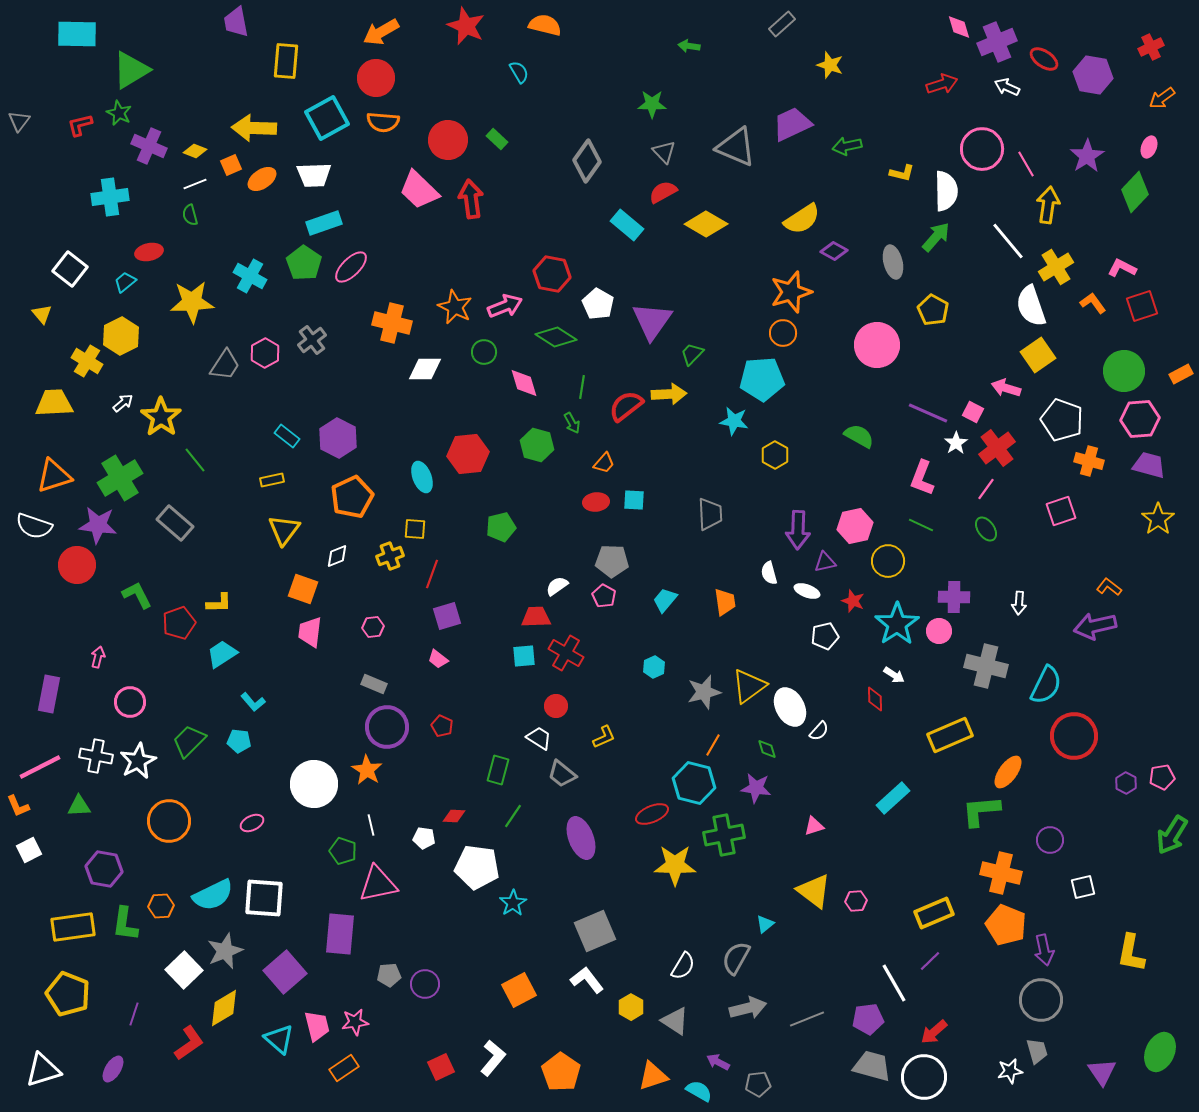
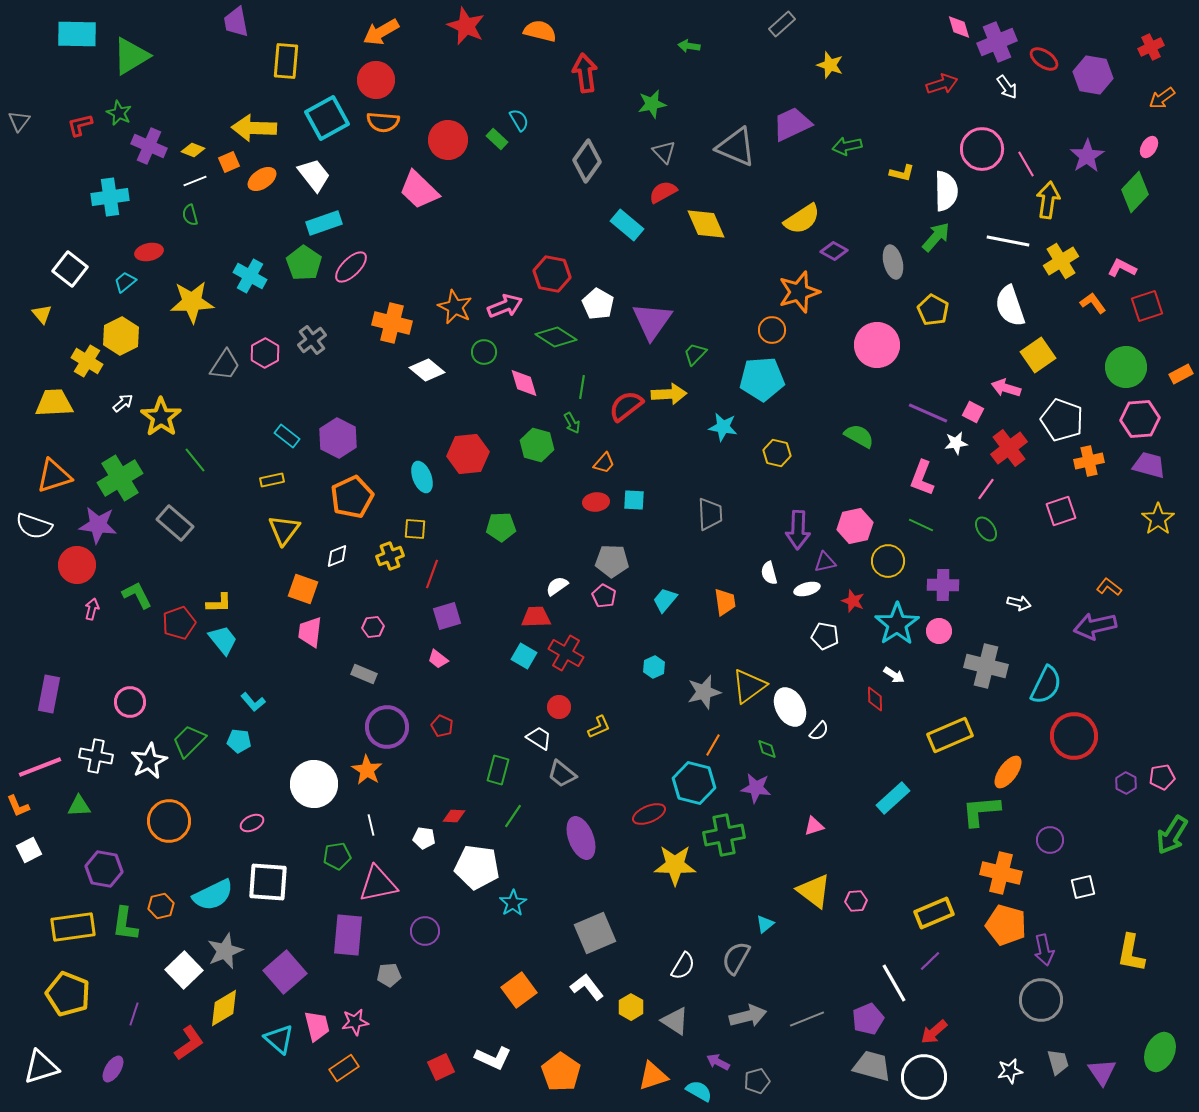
orange semicircle at (545, 25): moved 5 px left, 6 px down
green triangle at (131, 70): moved 14 px up
cyan semicircle at (519, 72): moved 48 px down
red circle at (376, 78): moved 2 px down
white arrow at (1007, 87): rotated 150 degrees counterclockwise
green star at (652, 104): rotated 12 degrees counterclockwise
pink ellipse at (1149, 147): rotated 10 degrees clockwise
yellow diamond at (195, 151): moved 2 px left, 1 px up
orange square at (231, 165): moved 2 px left, 3 px up
white trapezoid at (314, 175): rotated 126 degrees counterclockwise
white line at (195, 184): moved 3 px up
red arrow at (471, 199): moved 114 px right, 126 px up
yellow arrow at (1048, 205): moved 5 px up
yellow diamond at (706, 224): rotated 36 degrees clockwise
white line at (1008, 241): rotated 39 degrees counterclockwise
yellow cross at (1056, 267): moved 5 px right, 6 px up
orange star at (791, 292): moved 8 px right
white semicircle at (1031, 306): moved 21 px left
red square at (1142, 306): moved 5 px right
orange circle at (783, 333): moved 11 px left, 3 px up
green trapezoid at (692, 354): moved 3 px right
white diamond at (425, 369): moved 2 px right, 1 px down; rotated 40 degrees clockwise
green circle at (1124, 371): moved 2 px right, 4 px up
cyan star at (734, 421): moved 11 px left, 6 px down
white star at (956, 443): rotated 25 degrees clockwise
red cross at (997, 448): moved 12 px right
yellow hexagon at (775, 455): moved 2 px right, 2 px up; rotated 16 degrees counterclockwise
orange cross at (1089, 461): rotated 28 degrees counterclockwise
green pentagon at (501, 527): rotated 12 degrees clockwise
white ellipse at (807, 591): moved 2 px up; rotated 35 degrees counterclockwise
purple cross at (954, 597): moved 11 px left, 12 px up
white arrow at (1019, 603): rotated 80 degrees counterclockwise
white pentagon at (825, 636): rotated 24 degrees clockwise
cyan trapezoid at (222, 654): moved 1 px right, 14 px up; rotated 84 degrees clockwise
cyan square at (524, 656): rotated 35 degrees clockwise
pink arrow at (98, 657): moved 6 px left, 48 px up
gray rectangle at (374, 684): moved 10 px left, 10 px up
red circle at (556, 706): moved 3 px right, 1 px down
yellow L-shape at (604, 737): moved 5 px left, 10 px up
white star at (138, 761): moved 11 px right
pink line at (40, 767): rotated 6 degrees clockwise
red ellipse at (652, 814): moved 3 px left
green pentagon at (343, 851): moved 6 px left, 5 px down; rotated 28 degrees counterclockwise
white square at (264, 898): moved 4 px right, 16 px up
orange hexagon at (161, 906): rotated 10 degrees counterclockwise
orange pentagon at (1006, 925): rotated 6 degrees counterclockwise
gray square at (595, 931): moved 2 px down
purple rectangle at (340, 934): moved 8 px right, 1 px down
white L-shape at (587, 980): moved 7 px down
purple circle at (425, 984): moved 53 px up
orange square at (519, 990): rotated 8 degrees counterclockwise
gray arrow at (748, 1008): moved 8 px down
purple pentagon at (868, 1019): rotated 16 degrees counterclockwise
gray trapezoid at (1037, 1051): moved 21 px right, 11 px down
white L-shape at (493, 1058): rotated 75 degrees clockwise
white triangle at (43, 1070): moved 2 px left, 3 px up
gray pentagon at (758, 1084): moved 1 px left, 3 px up; rotated 10 degrees counterclockwise
